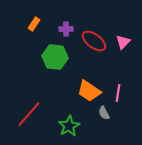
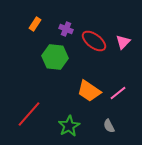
orange rectangle: moved 1 px right
purple cross: rotated 24 degrees clockwise
pink line: rotated 42 degrees clockwise
gray semicircle: moved 5 px right, 13 px down
